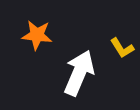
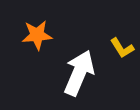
orange star: rotated 12 degrees counterclockwise
